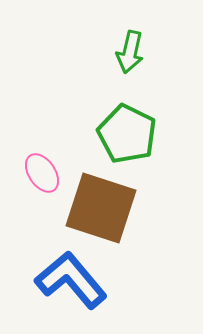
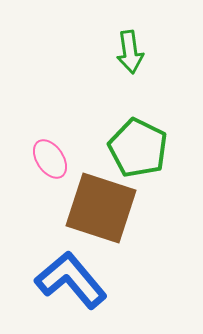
green arrow: rotated 21 degrees counterclockwise
green pentagon: moved 11 px right, 14 px down
pink ellipse: moved 8 px right, 14 px up
